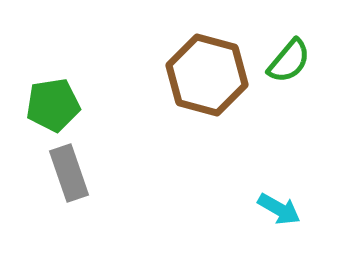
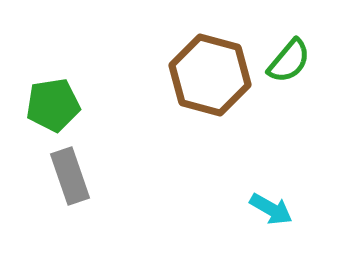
brown hexagon: moved 3 px right
gray rectangle: moved 1 px right, 3 px down
cyan arrow: moved 8 px left
